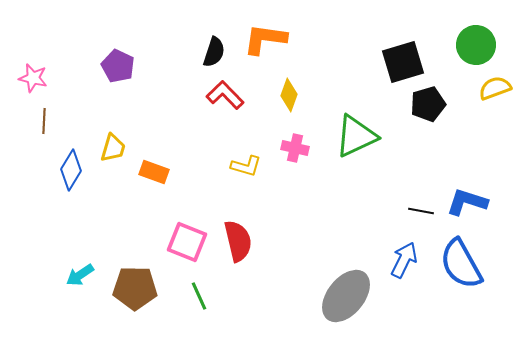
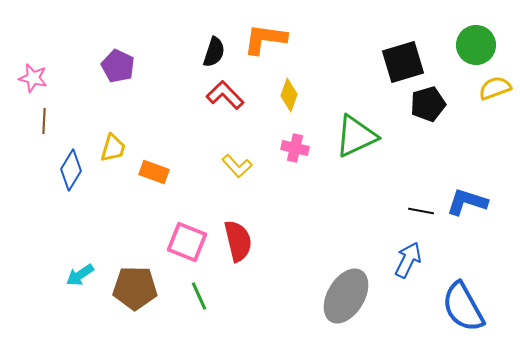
yellow L-shape: moved 9 px left; rotated 32 degrees clockwise
blue arrow: moved 4 px right
blue semicircle: moved 2 px right, 43 px down
gray ellipse: rotated 8 degrees counterclockwise
